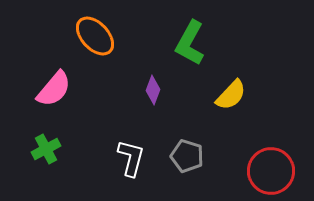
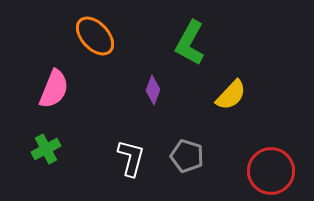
pink semicircle: rotated 18 degrees counterclockwise
